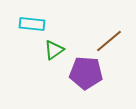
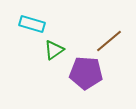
cyan rectangle: rotated 10 degrees clockwise
